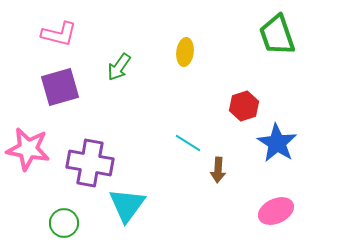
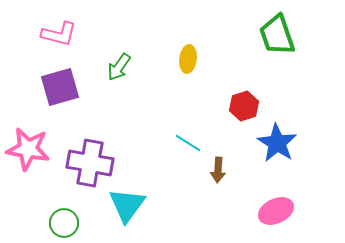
yellow ellipse: moved 3 px right, 7 px down
